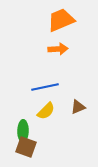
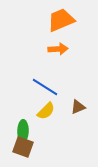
blue line: rotated 44 degrees clockwise
brown square: moved 3 px left
